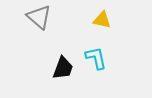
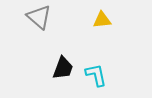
yellow triangle: rotated 18 degrees counterclockwise
cyan L-shape: moved 17 px down
